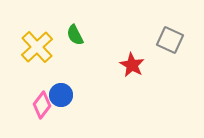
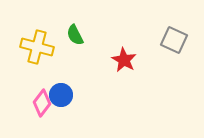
gray square: moved 4 px right
yellow cross: rotated 32 degrees counterclockwise
red star: moved 8 px left, 5 px up
pink diamond: moved 2 px up
